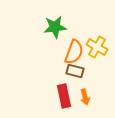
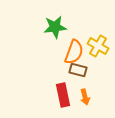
yellow cross: moved 1 px right, 1 px up
brown rectangle: moved 3 px right, 1 px up
red rectangle: moved 1 px left, 1 px up
